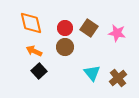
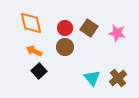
cyan triangle: moved 5 px down
